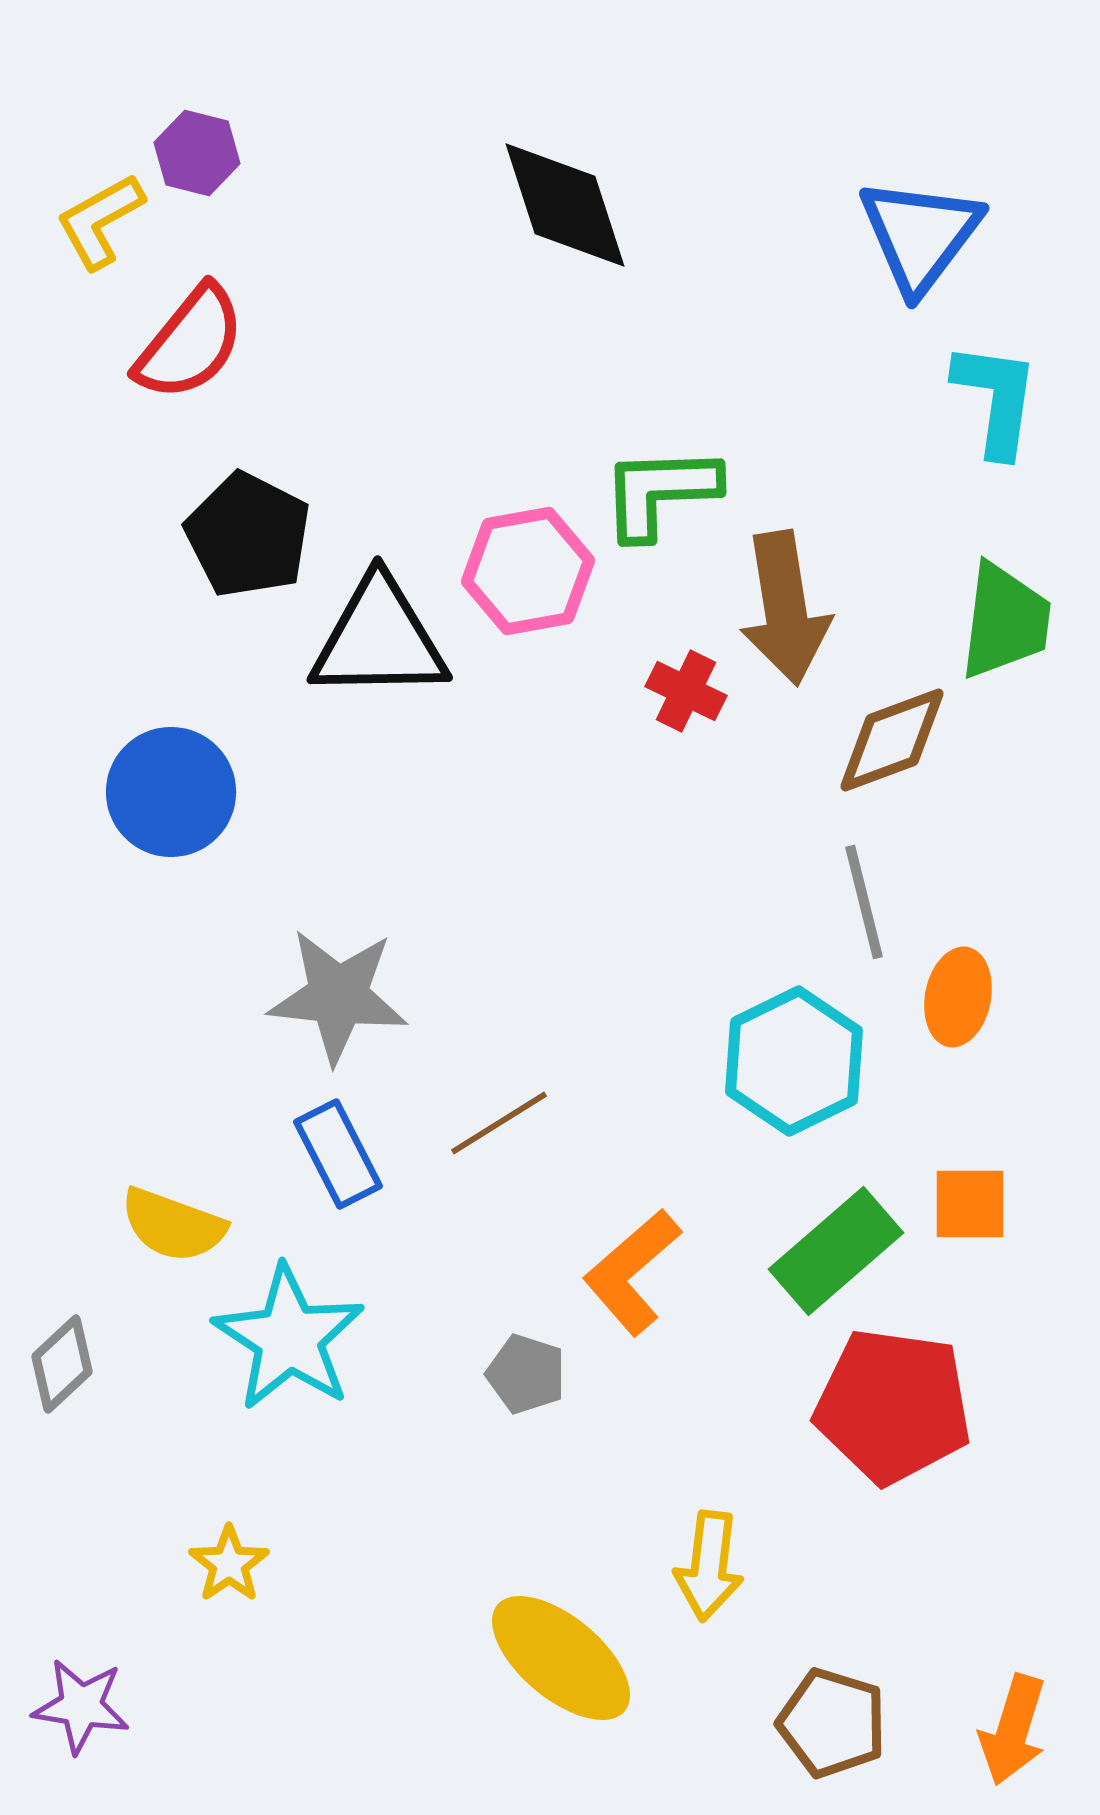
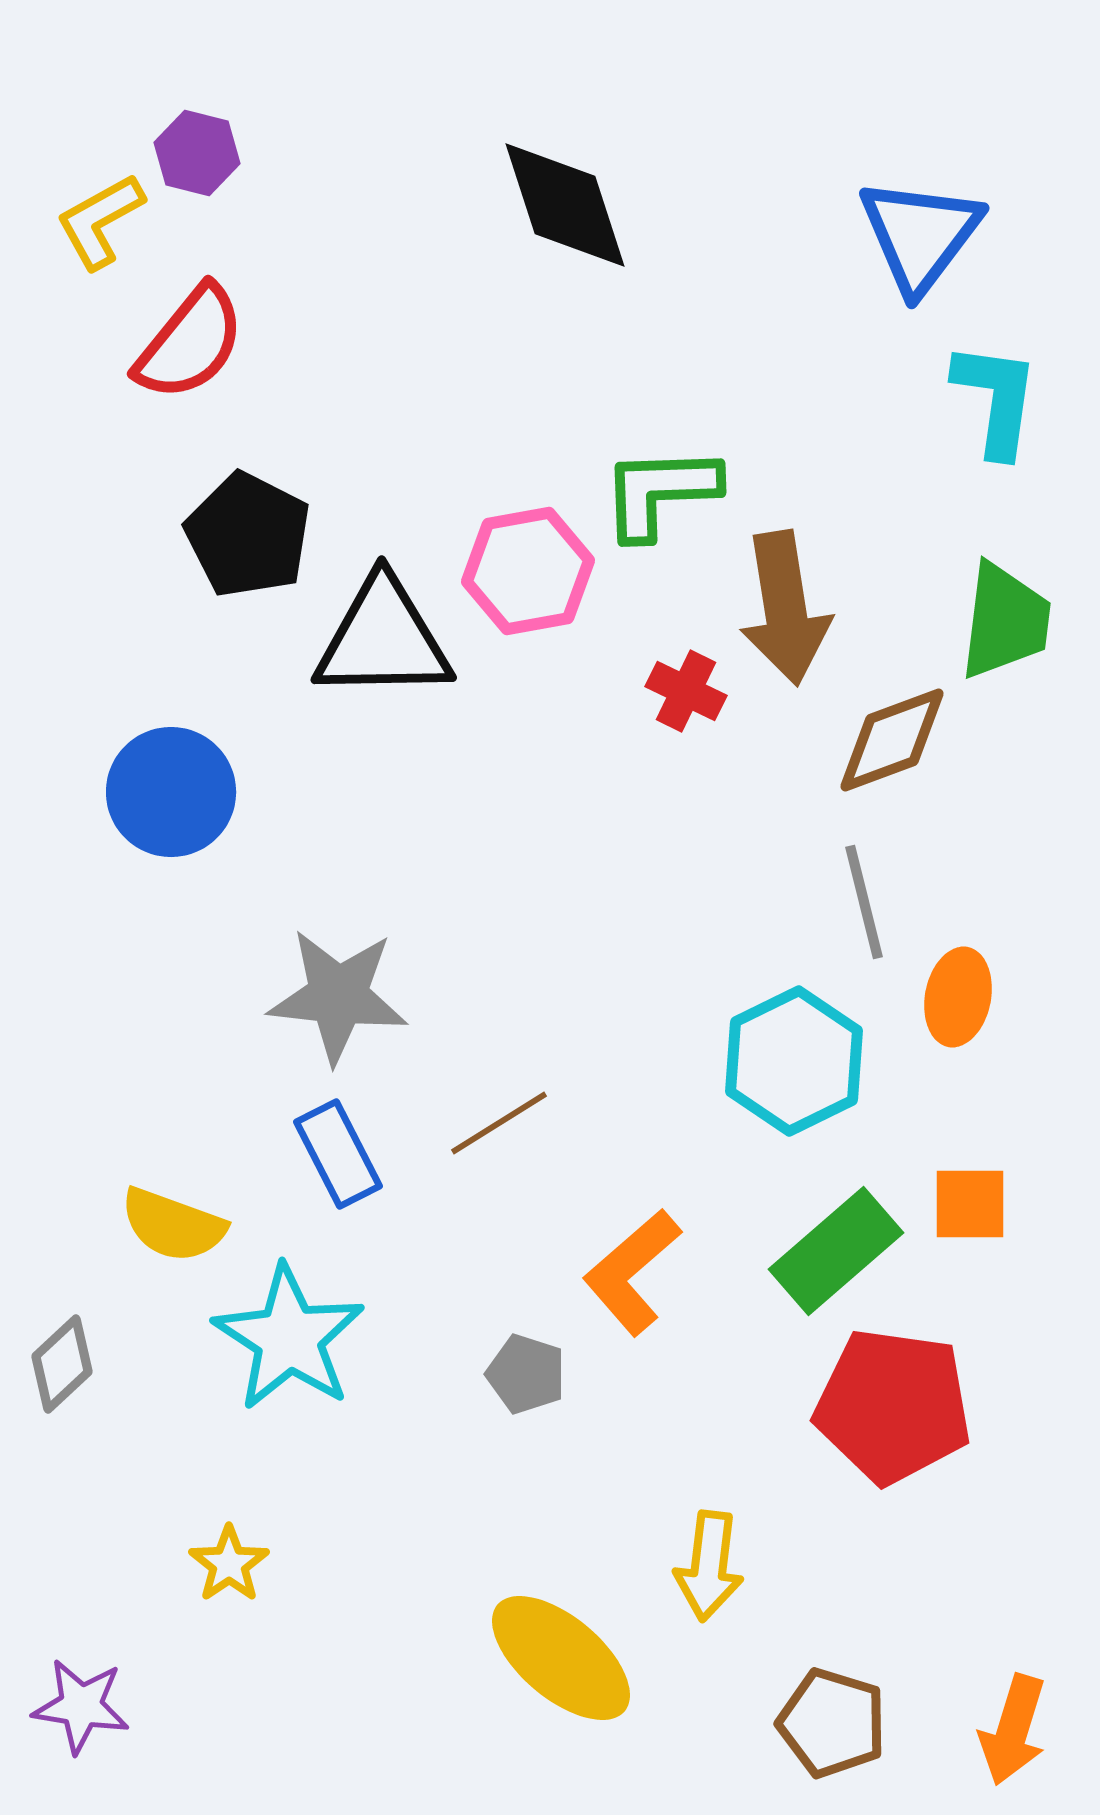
black triangle: moved 4 px right
